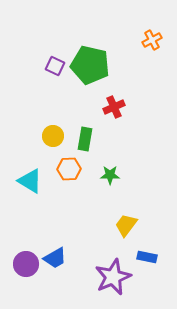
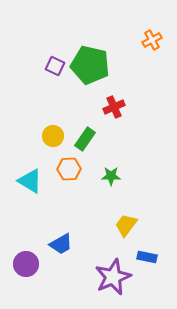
green rectangle: rotated 25 degrees clockwise
green star: moved 1 px right, 1 px down
blue trapezoid: moved 6 px right, 14 px up
